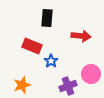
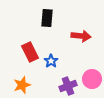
red rectangle: moved 2 px left, 6 px down; rotated 42 degrees clockwise
pink circle: moved 1 px right, 5 px down
